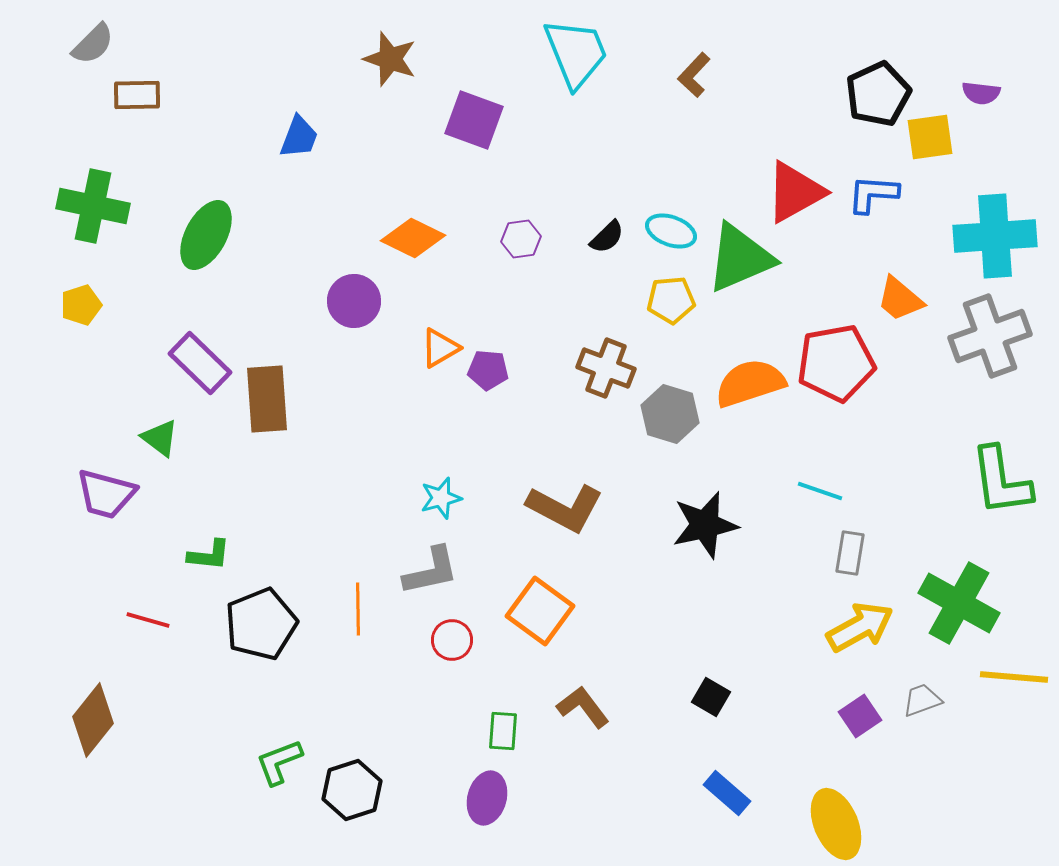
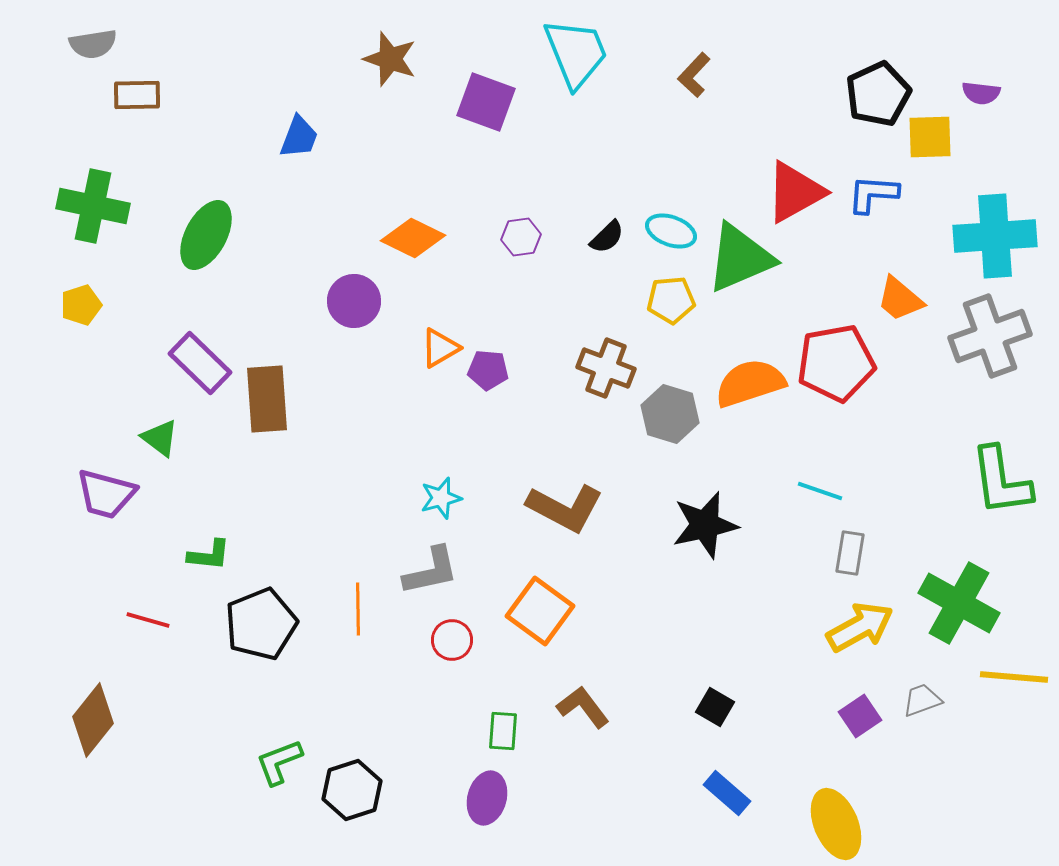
gray semicircle at (93, 44): rotated 36 degrees clockwise
purple square at (474, 120): moved 12 px right, 18 px up
yellow square at (930, 137): rotated 6 degrees clockwise
purple hexagon at (521, 239): moved 2 px up
black square at (711, 697): moved 4 px right, 10 px down
